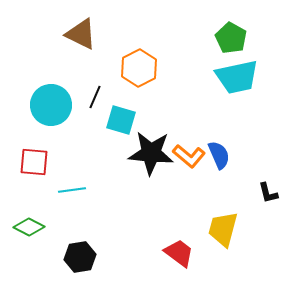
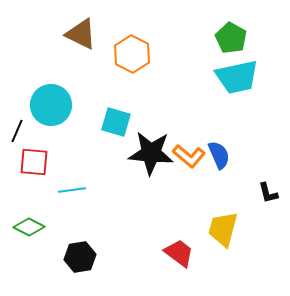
orange hexagon: moved 7 px left, 14 px up; rotated 6 degrees counterclockwise
black line: moved 78 px left, 34 px down
cyan square: moved 5 px left, 2 px down
